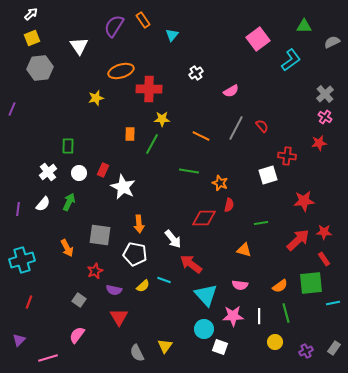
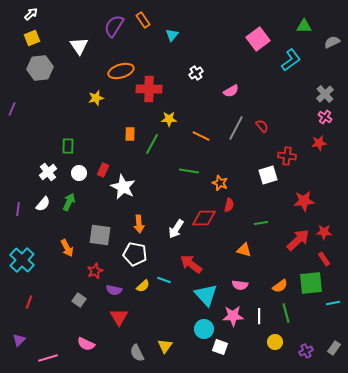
yellow star at (162, 119): moved 7 px right
white arrow at (173, 239): moved 3 px right, 10 px up; rotated 72 degrees clockwise
cyan cross at (22, 260): rotated 30 degrees counterclockwise
pink semicircle at (77, 335): moved 9 px right, 9 px down; rotated 102 degrees counterclockwise
